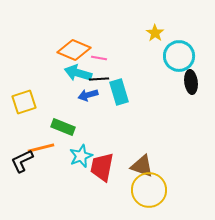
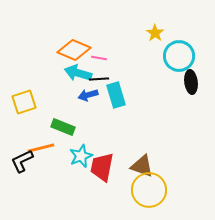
cyan rectangle: moved 3 px left, 3 px down
